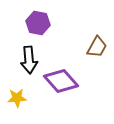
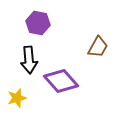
brown trapezoid: moved 1 px right
yellow star: rotated 12 degrees counterclockwise
